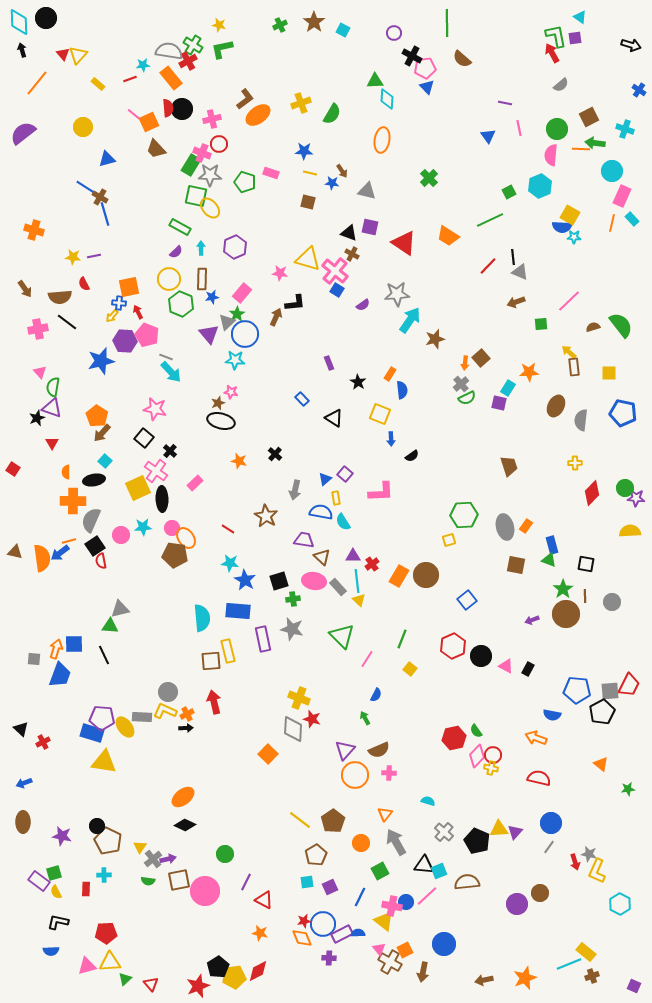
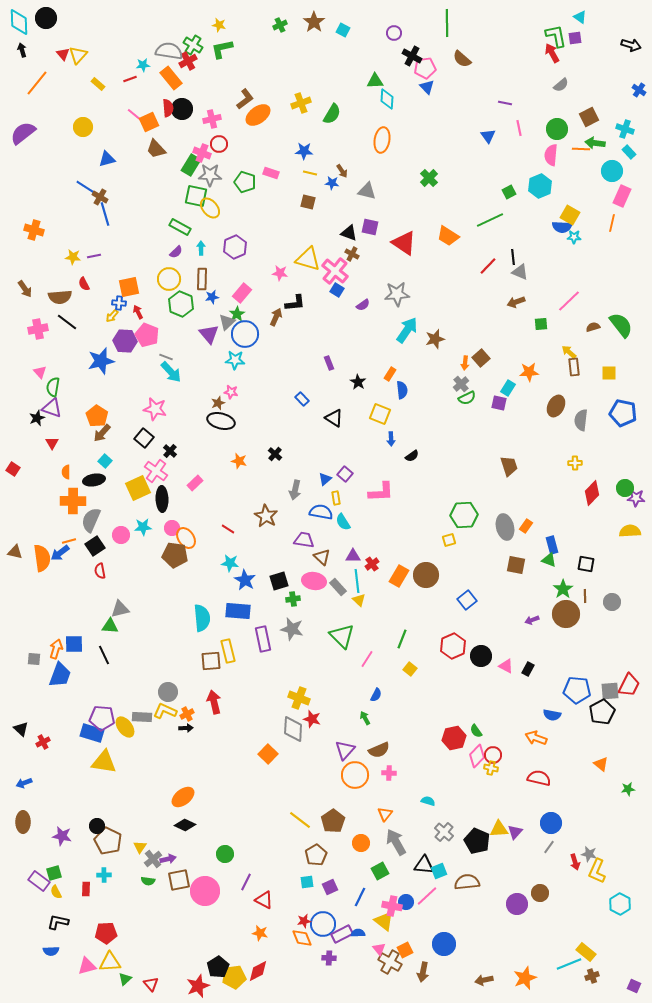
cyan rectangle at (632, 219): moved 3 px left, 67 px up
cyan arrow at (410, 320): moved 3 px left, 10 px down
red semicircle at (101, 561): moved 1 px left, 10 px down
